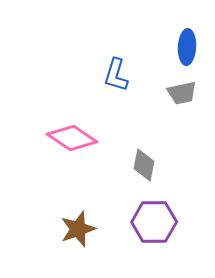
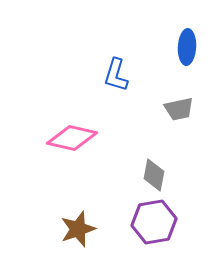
gray trapezoid: moved 3 px left, 16 px down
pink diamond: rotated 21 degrees counterclockwise
gray diamond: moved 10 px right, 10 px down
purple hexagon: rotated 9 degrees counterclockwise
